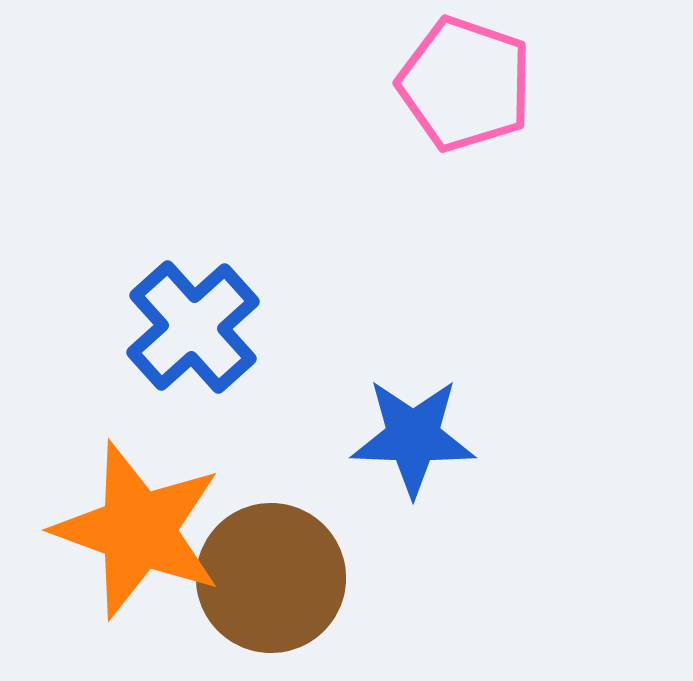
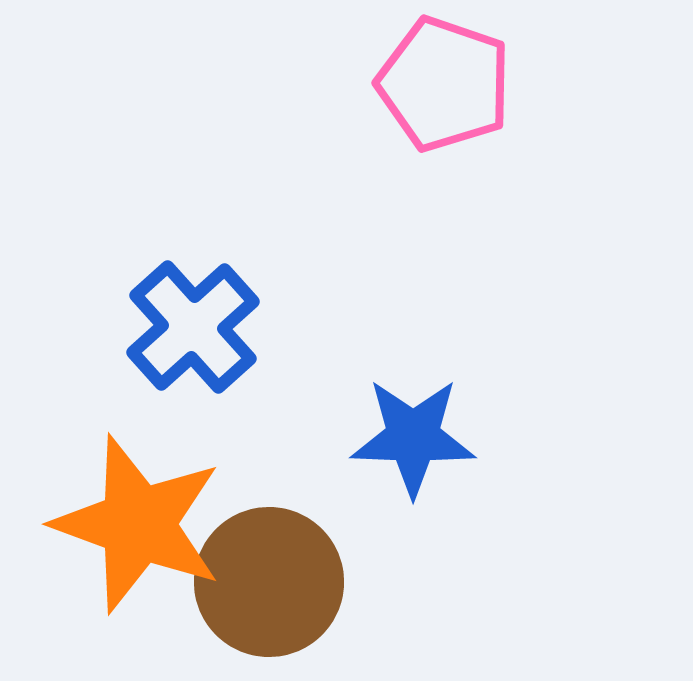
pink pentagon: moved 21 px left
orange star: moved 6 px up
brown circle: moved 2 px left, 4 px down
